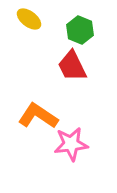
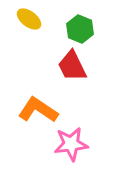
green hexagon: moved 1 px up
orange L-shape: moved 6 px up
